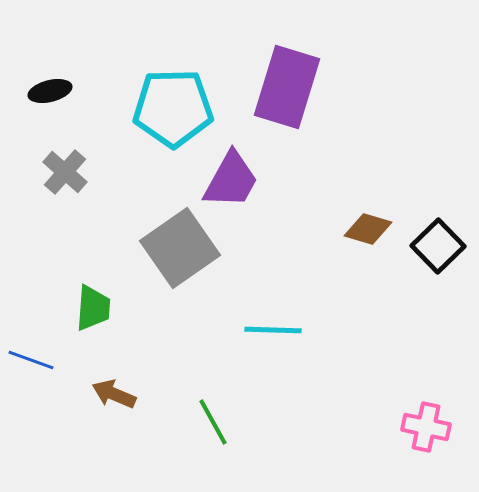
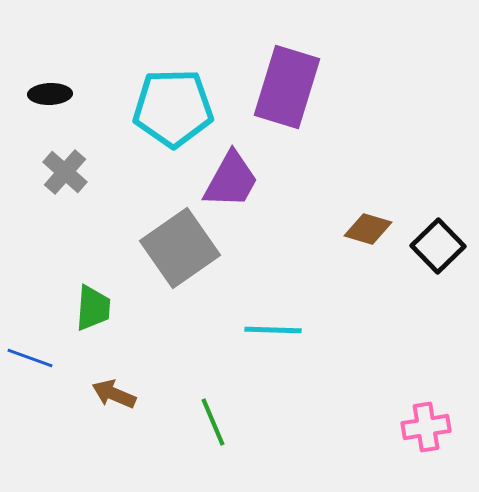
black ellipse: moved 3 px down; rotated 12 degrees clockwise
blue line: moved 1 px left, 2 px up
green line: rotated 6 degrees clockwise
pink cross: rotated 21 degrees counterclockwise
